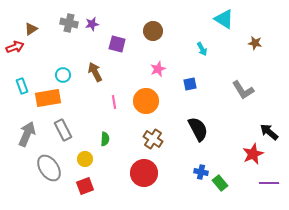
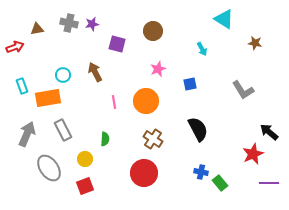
brown triangle: moved 6 px right; rotated 24 degrees clockwise
